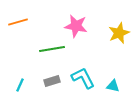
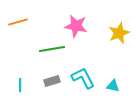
cyan line: rotated 24 degrees counterclockwise
